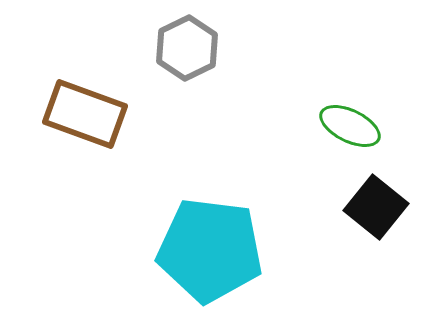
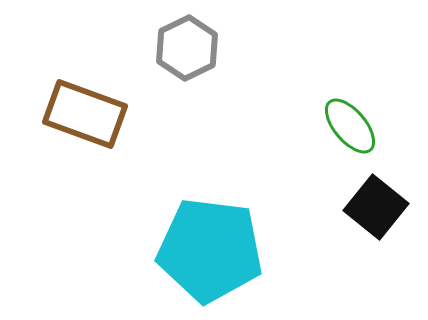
green ellipse: rotated 24 degrees clockwise
